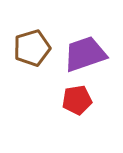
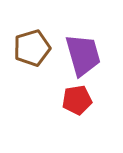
purple trapezoid: moved 2 px left, 1 px down; rotated 93 degrees clockwise
